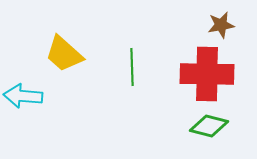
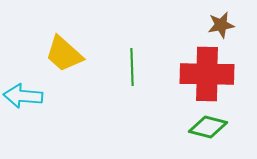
green diamond: moved 1 px left, 1 px down
